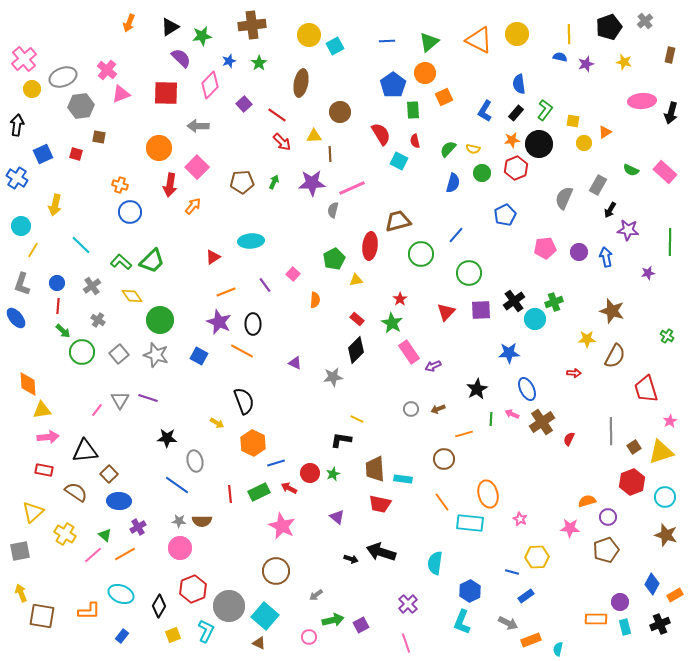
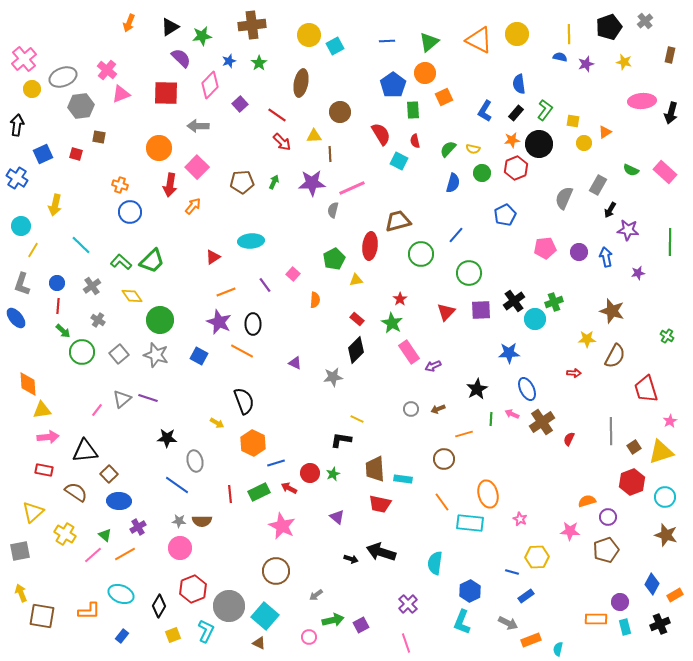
purple square at (244, 104): moved 4 px left
purple star at (648, 273): moved 10 px left
gray triangle at (120, 400): moved 2 px right, 1 px up; rotated 18 degrees clockwise
pink star at (570, 528): moved 3 px down
